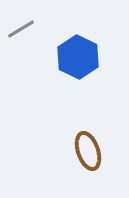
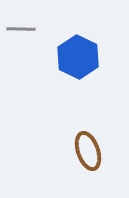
gray line: rotated 32 degrees clockwise
